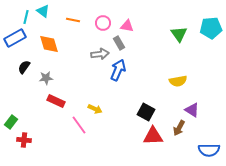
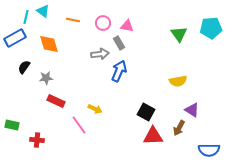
blue arrow: moved 1 px right, 1 px down
green rectangle: moved 1 px right, 3 px down; rotated 64 degrees clockwise
red cross: moved 13 px right
